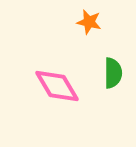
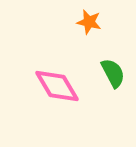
green semicircle: rotated 28 degrees counterclockwise
